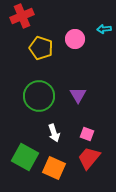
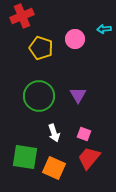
pink square: moved 3 px left
green square: rotated 20 degrees counterclockwise
